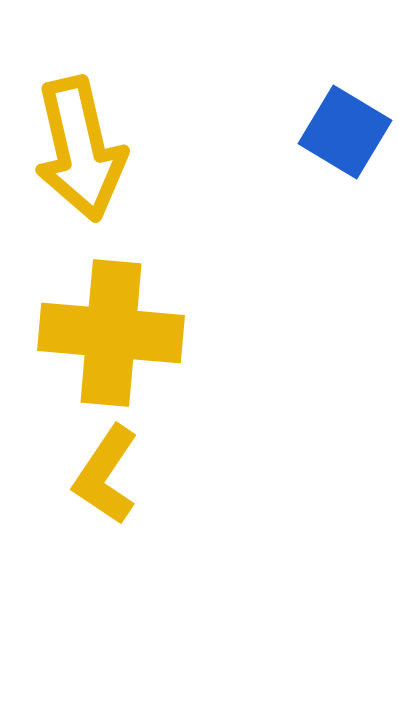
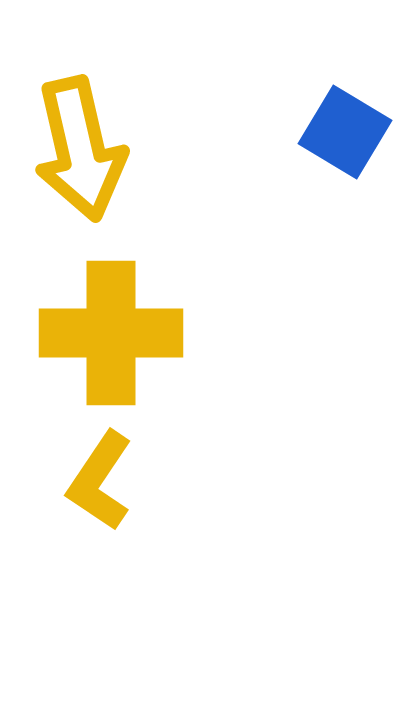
yellow cross: rotated 5 degrees counterclockwise
yellow L-shape: moved 6 px left, 6 px down
